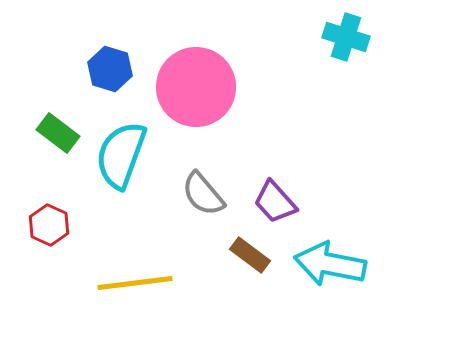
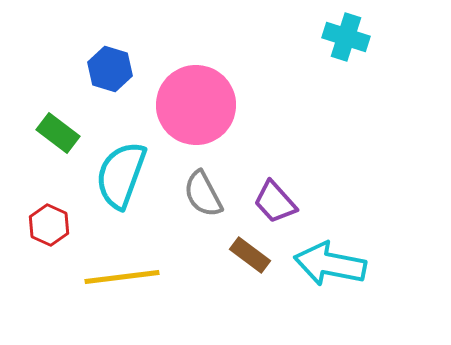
pink circle: moved 18 px down
cyan semicircle: moved 20 px down
gray semicircle: rotated 12 degrees clockwise
yellow line: moved 13 px left, 6 px up
